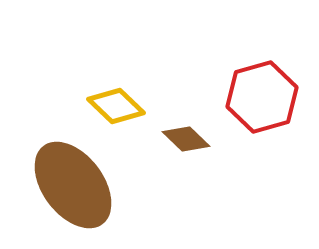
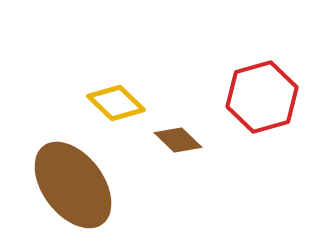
yellow diamond: moved 3 px up
brown diamond: moved 8 px left, 1 px down
